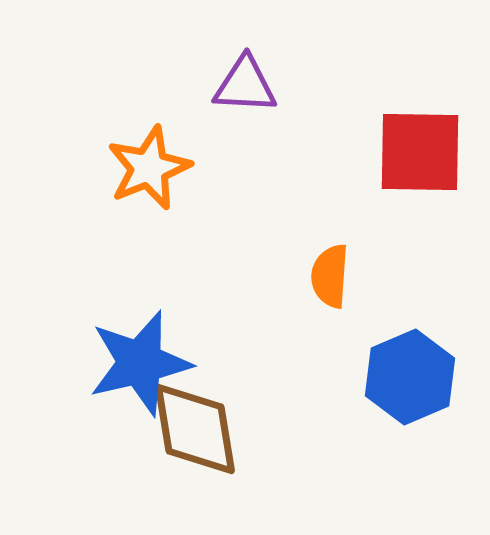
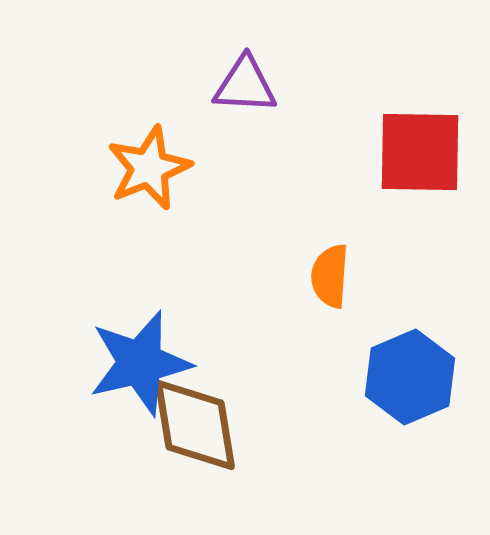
brown diamond: moved 4 px up
